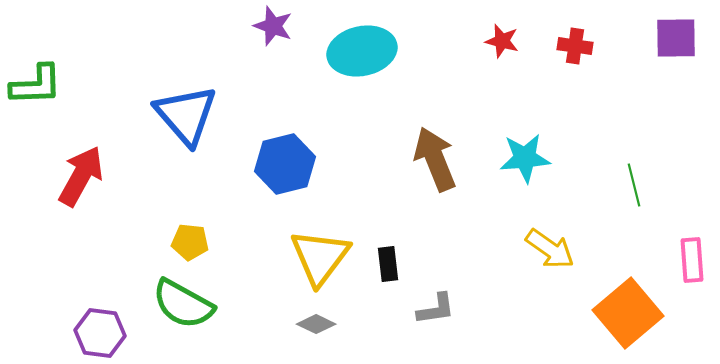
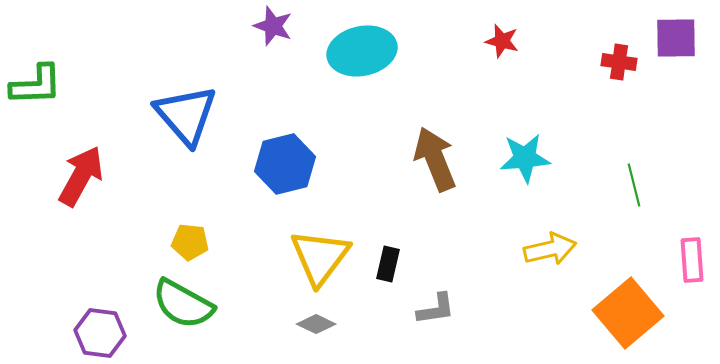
red cross: moved 44 px right, 16 px down
yellow arrow: rotated 48 degrees counterclockwise
black rectangle: rotated 20 degrees clockwise
